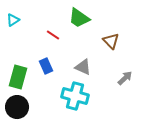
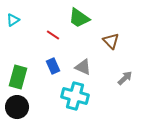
blue rectangle: moved 7 px right
